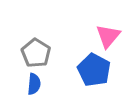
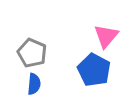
pink triangle: moved 2 px left
gray pentagon: moved 4 px left; rotated 8 degrees counterclockwise
